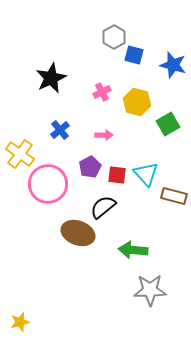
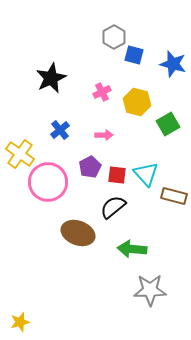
blue star: moved 1 px up
pink circle: moved 2 px up
black semicircle: moved 10 px right
green arrow: moved 1 px left, 1 px up
